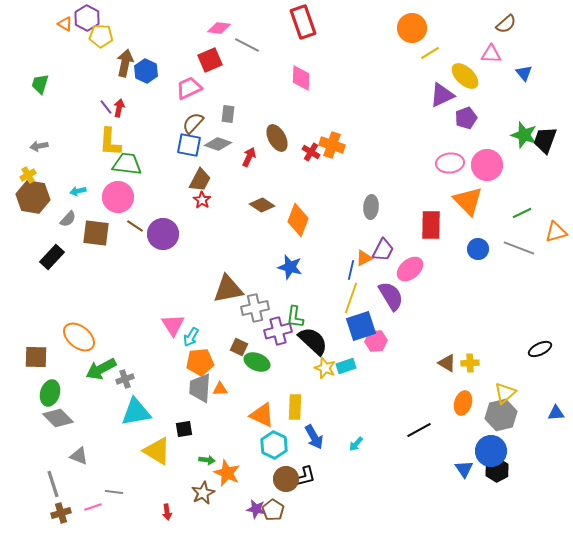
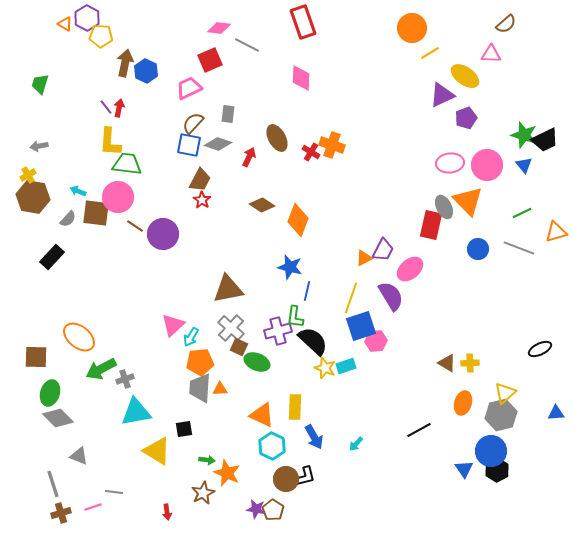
blue triangle at (524, 73): moved 92 px down
yellow ellipse at (465, 76): rotated 8 degrees counterclockwise
black trapezoid at (545, 140): rotated 136 degrees counterclockwise
cyan arrow at (78, 191): rotated 35 degrees clockwise
gray ellipse at (371, 207): moved 73 px right; rotated 30 degrees counterclockwise
red rectangle at (431, 225): rotated 12 degrees clockwise
brown square at (96, 233): moved 20 px up
blue line at (351, 270): moved 44 px left, 21 px down
gray cross at (255, 308): moved 24 px left, 20 px down; rotated 36 degrees counterclockwise
pink triangle at (173, 325): rotated 20 degrees clockwise
cyan hexagon at (274, 445): moved 2 px left, 1 px down
